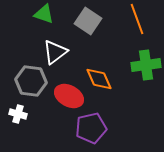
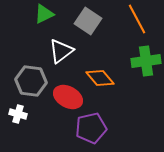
green triangle: rotated 45 degrees counterclockwise
orange line: rotated 8 degrees counterclockwise
white triangle: moved 6 px right, 1 px up
green cross: moved 4 px up
orange diamond: moved 1 px right, 1 px up; rotated 16 degrees counterclockwise
red ellipse: moved 1 px left, 1 px down
